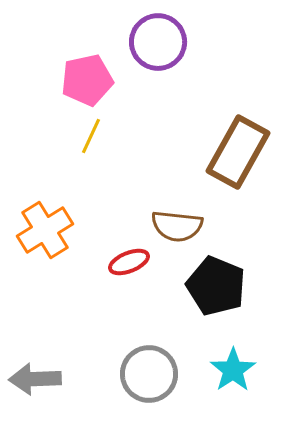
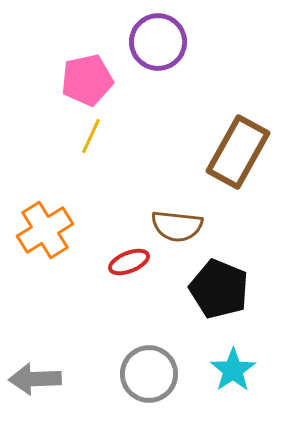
black pentagon: moved 3 px right, 3 px down
